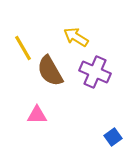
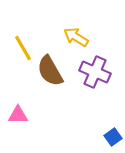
pink triangle: moved 19 px left
